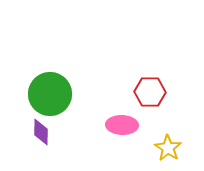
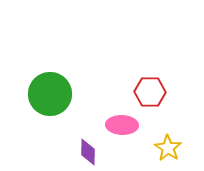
purple diamond: moved 47 px right, 20 px down
